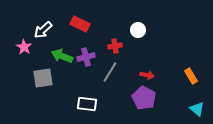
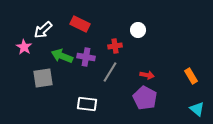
purple cross: rotated 24 degrees clockwise
purple pentagon: moved 1 px right
